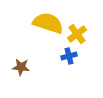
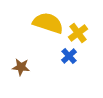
yellow cross: moved 1 px right, 1 px up
blue cross: rotated 28 degrees counterclockwise
